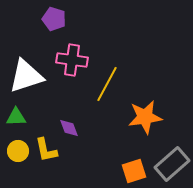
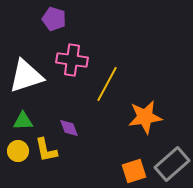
green triangle: moved 7 px right, 4 px down
